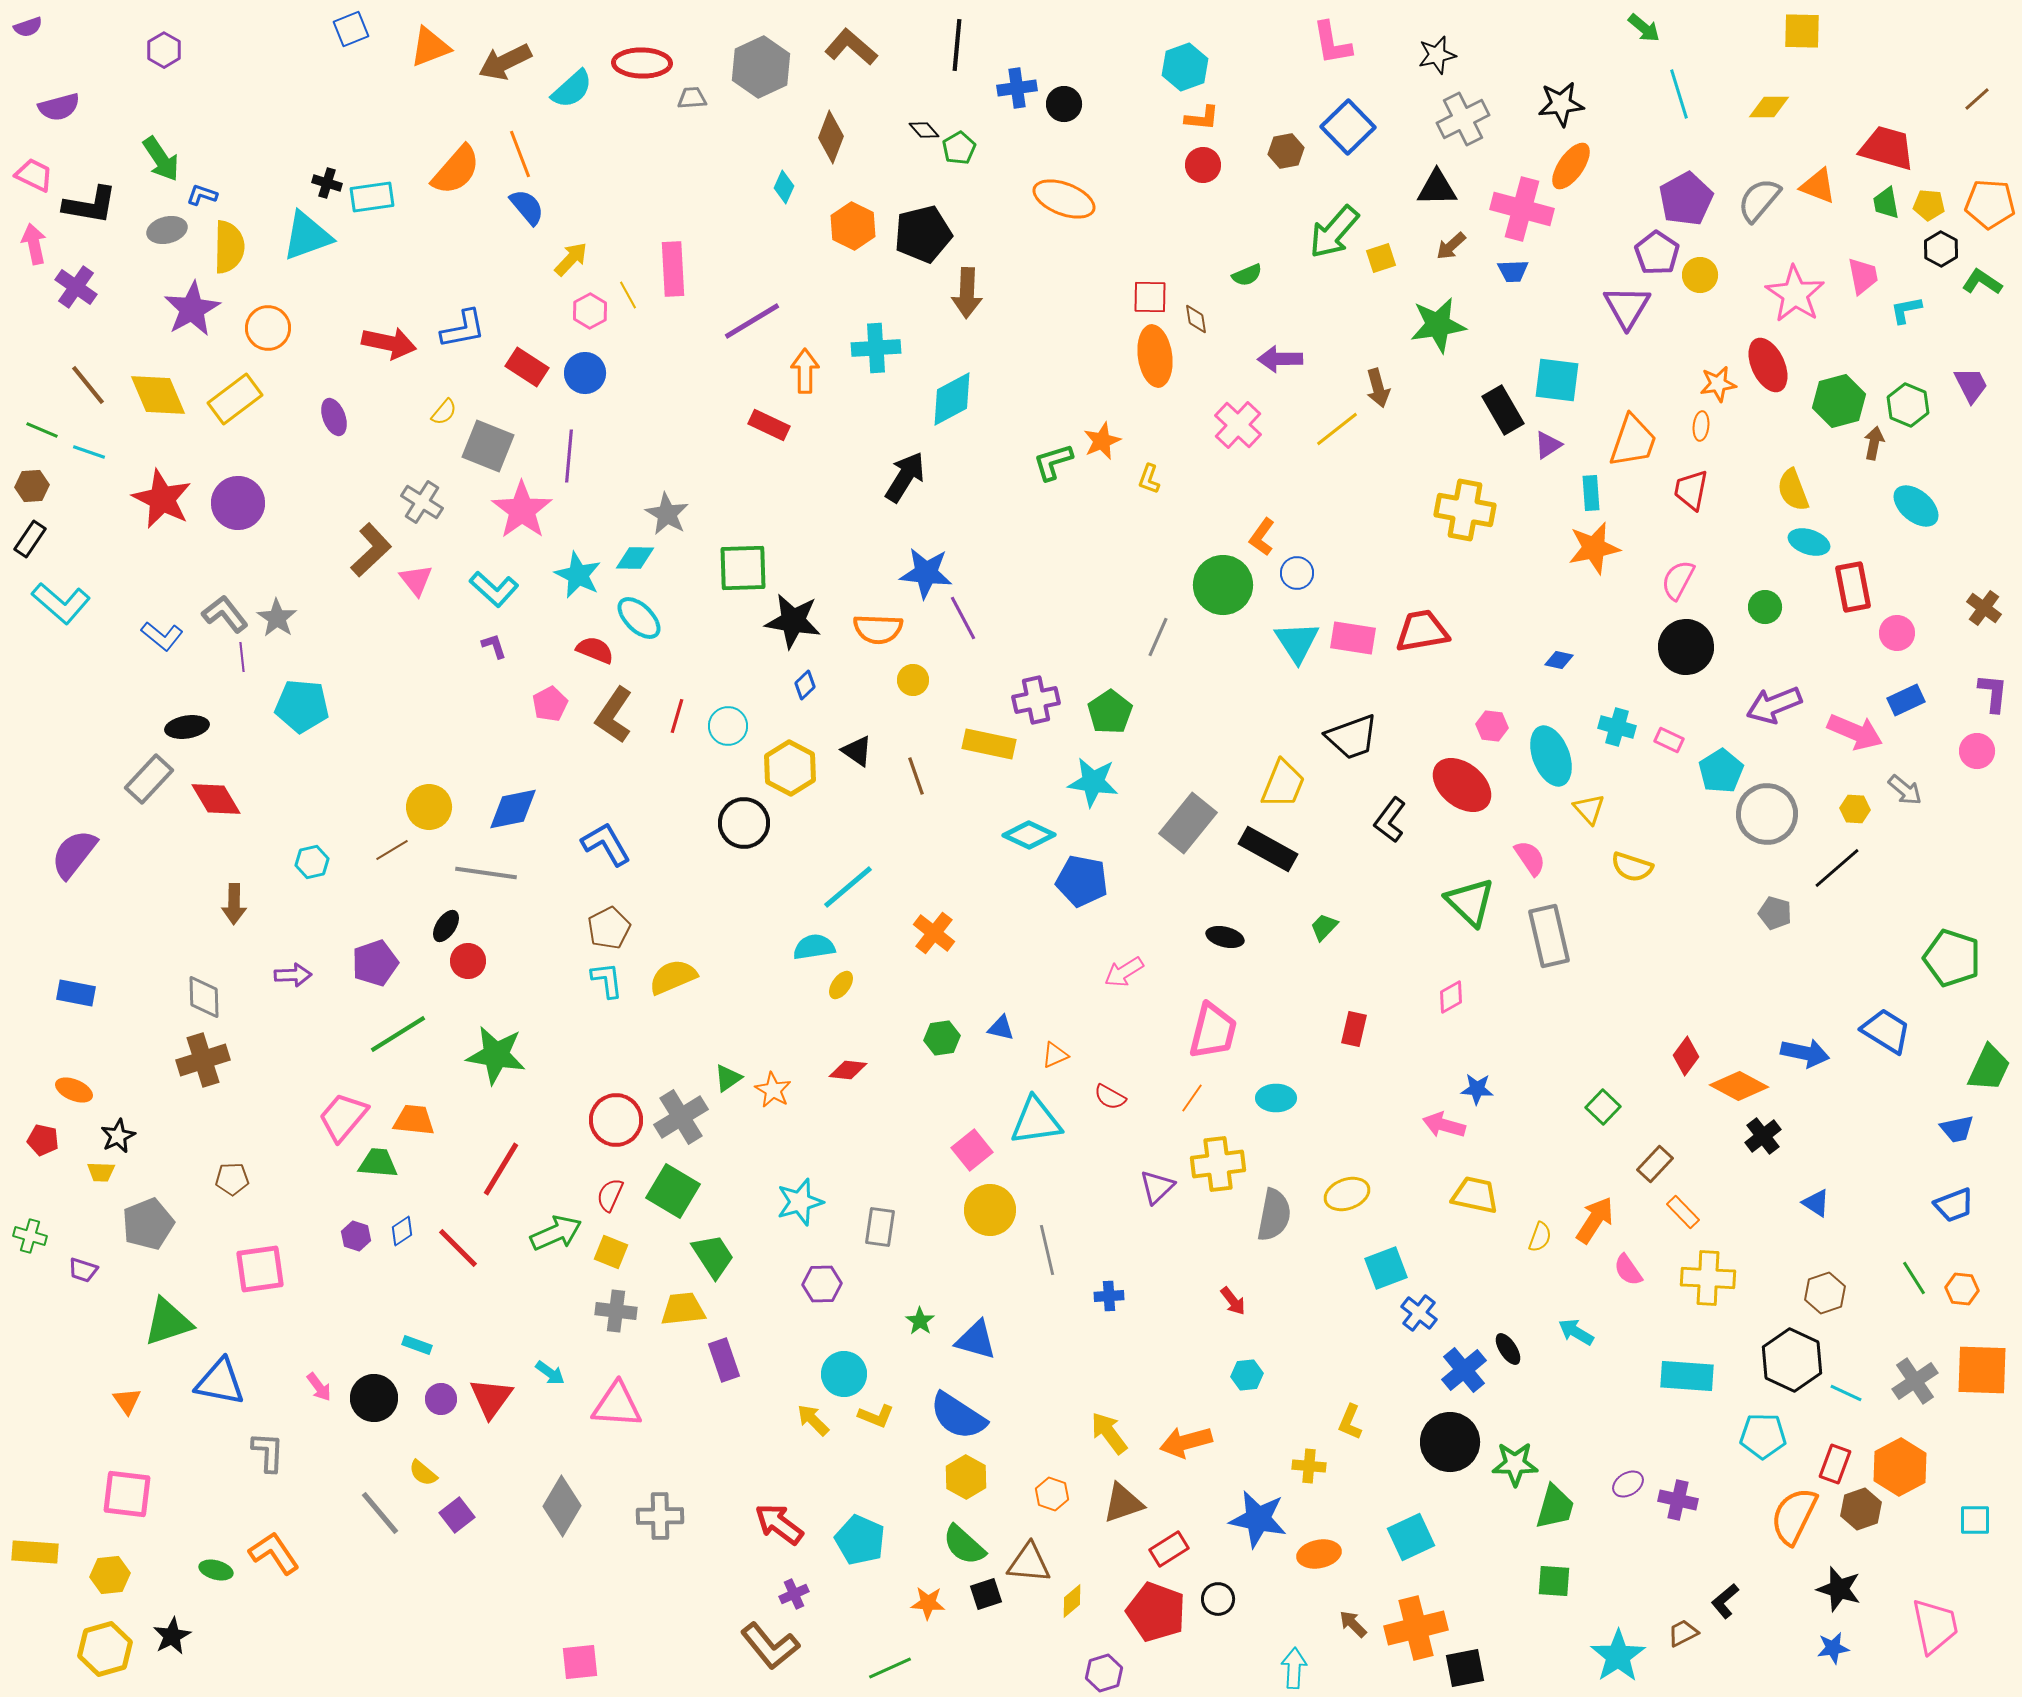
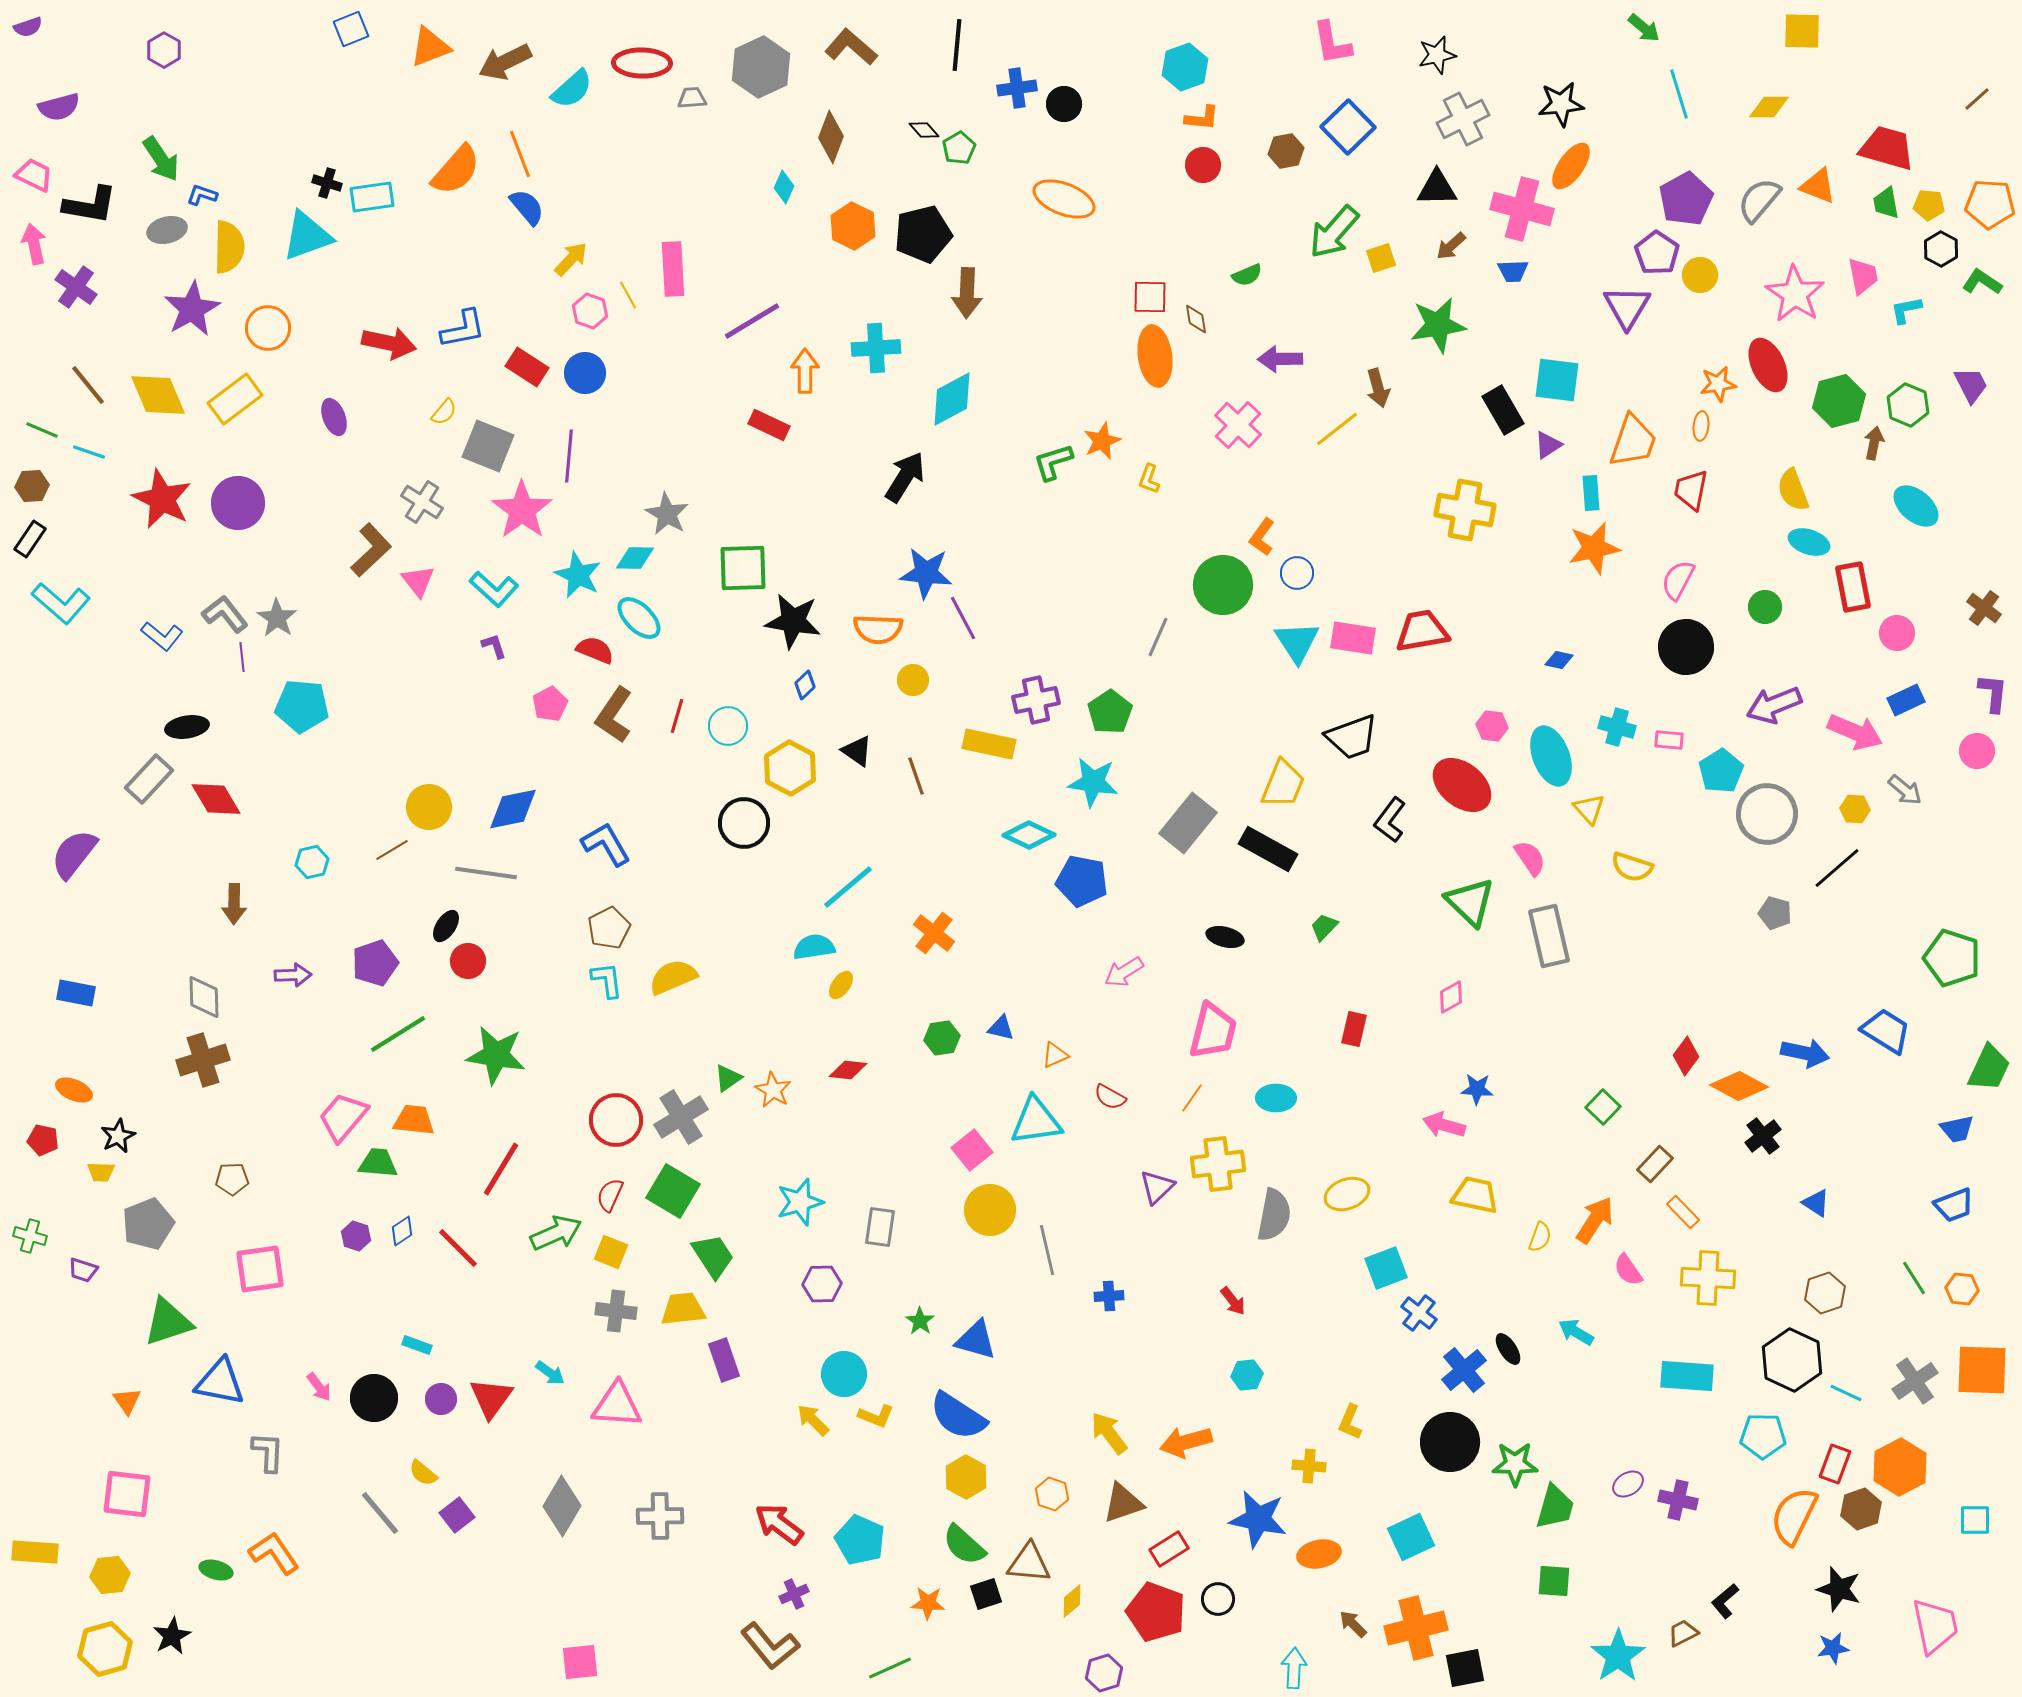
pink hexagon at (590, 311): rotated 12 degrees counterclockwise
pink triangle at (416, 580): moved 2 px right, 1 px down
pink rectangle at (1669, 740): rotated 20 degrees counterclockwise
